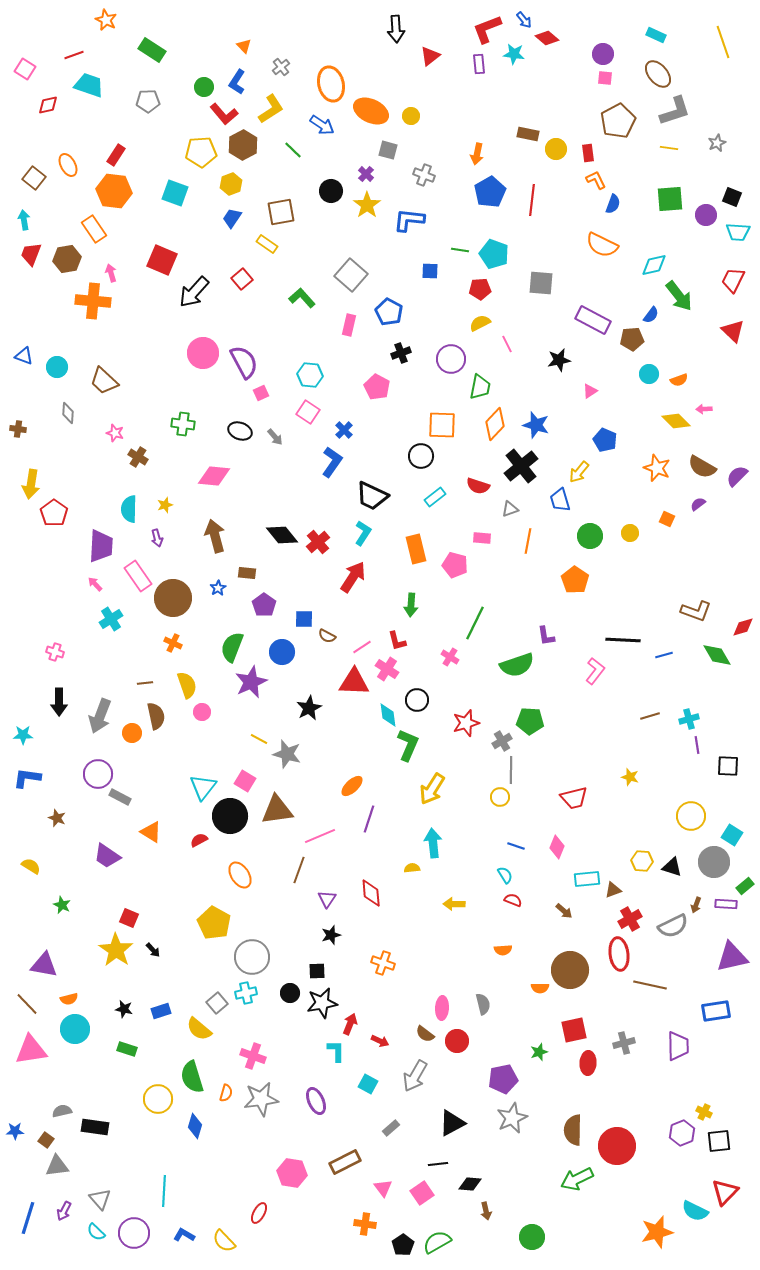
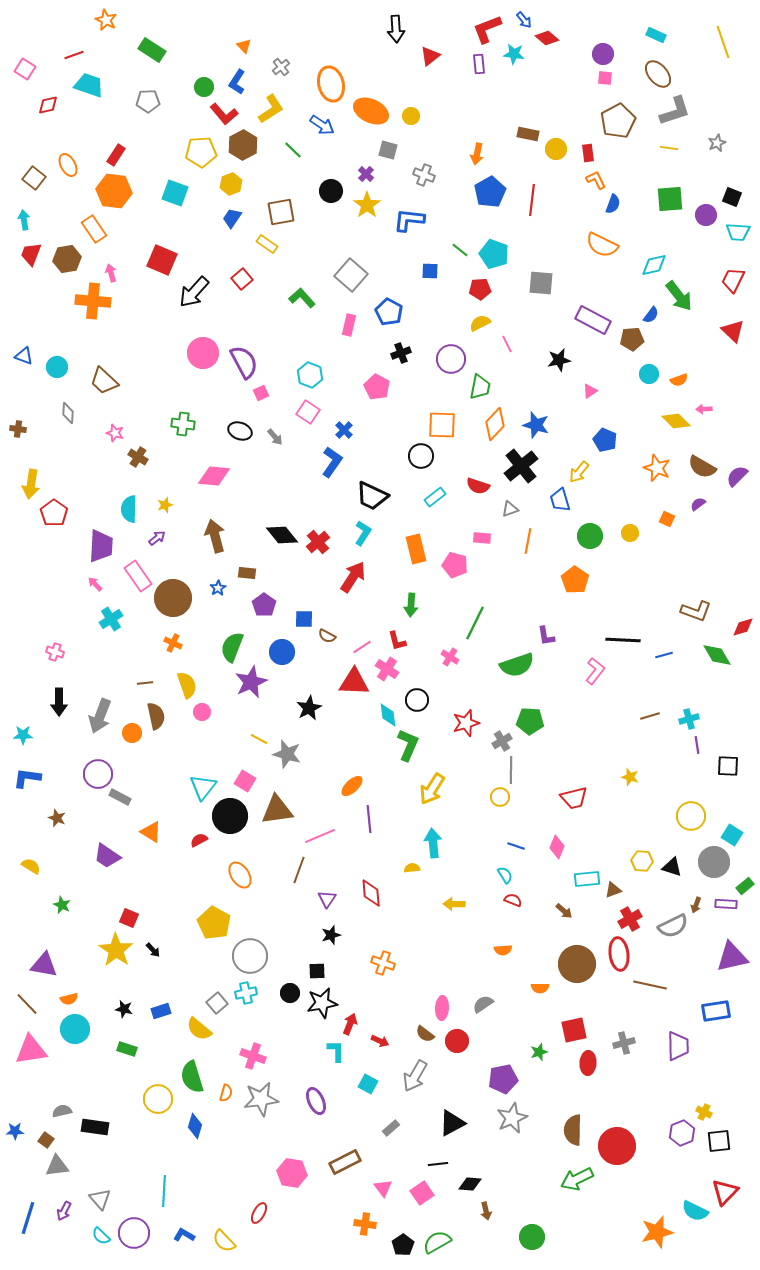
green line at (460, 250): rotated 30 degrees clockwise
cyan hexagon at (310, 375): rotated 15 degrees clockwise
purple arrow at (157, 538): rotated 114 degrees counterclockwise
purple line at (369, 819): rotated 24 degrees counterclockwise
gray circle at (252, 957): moved 2 px left, 1 px up
brown circle at (570, 970): moved 7 px right, 6 px up
gray semicircle at (483, 1004): rotated 110 degrees counterclockwise
cyan semicircle at (96, 1232): moved 5 px right, 4 px down
